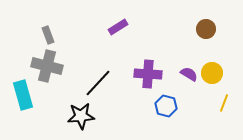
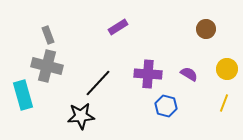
yellow circle: moved 15 px right, 4 px up
